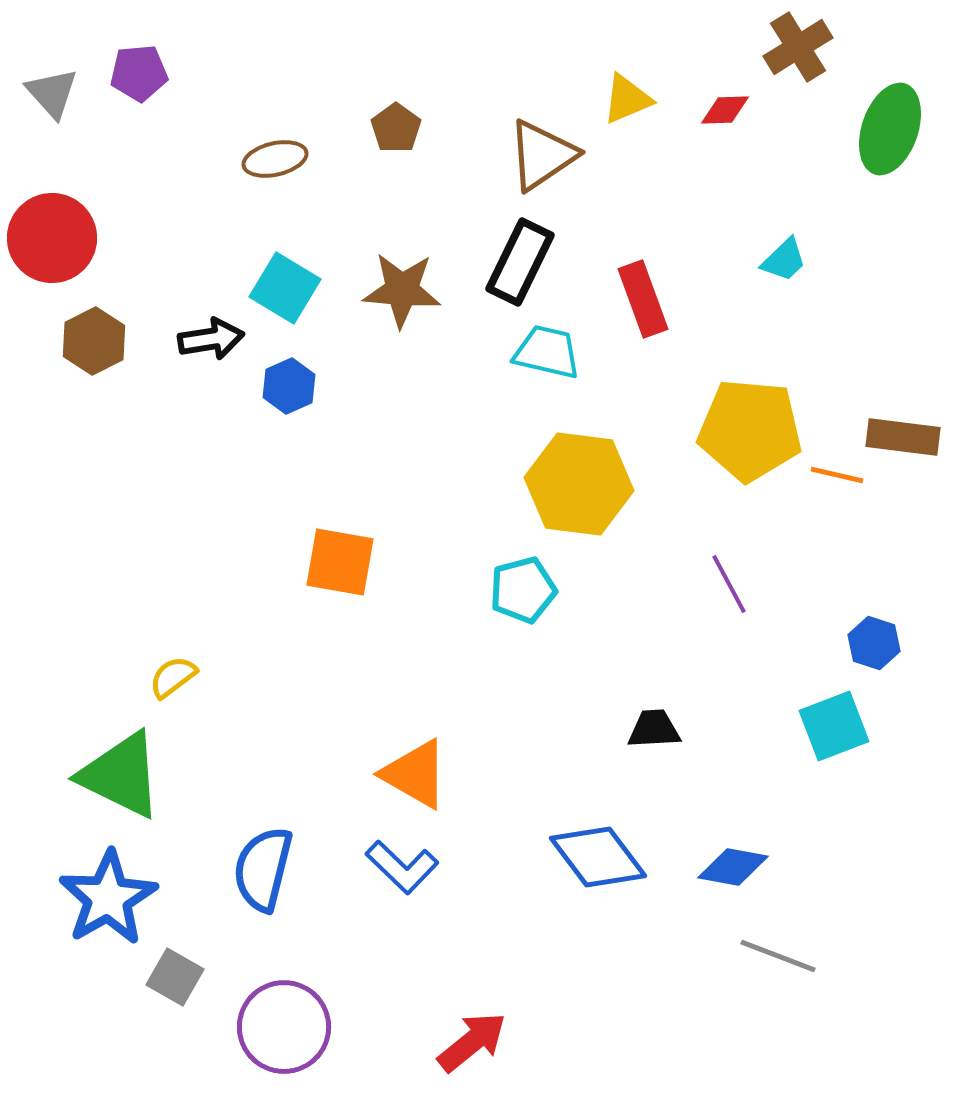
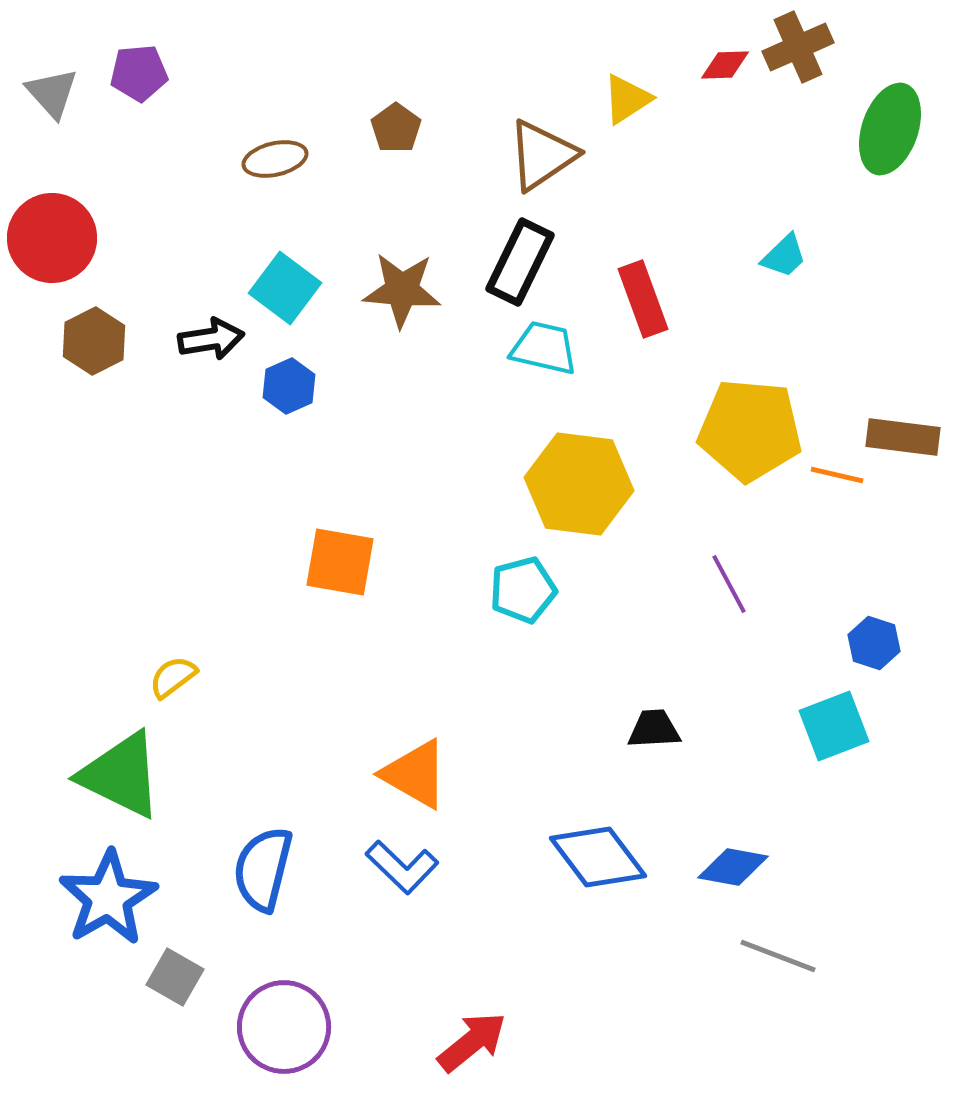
brown cross at (798, 47): rotated 8 degrees clockwise
yellow triangle at (627, 99): rotated 10 degrees counterclockwise
red diamond at (725, 110): moved 45 px up
cyan trapezoid at (784, 260): moved 4 px up
cyan square at (285, 288): rotated 6 degrees clockwise
cyan trapezoid at (547, 352): moved 3 px left, 4 px up
